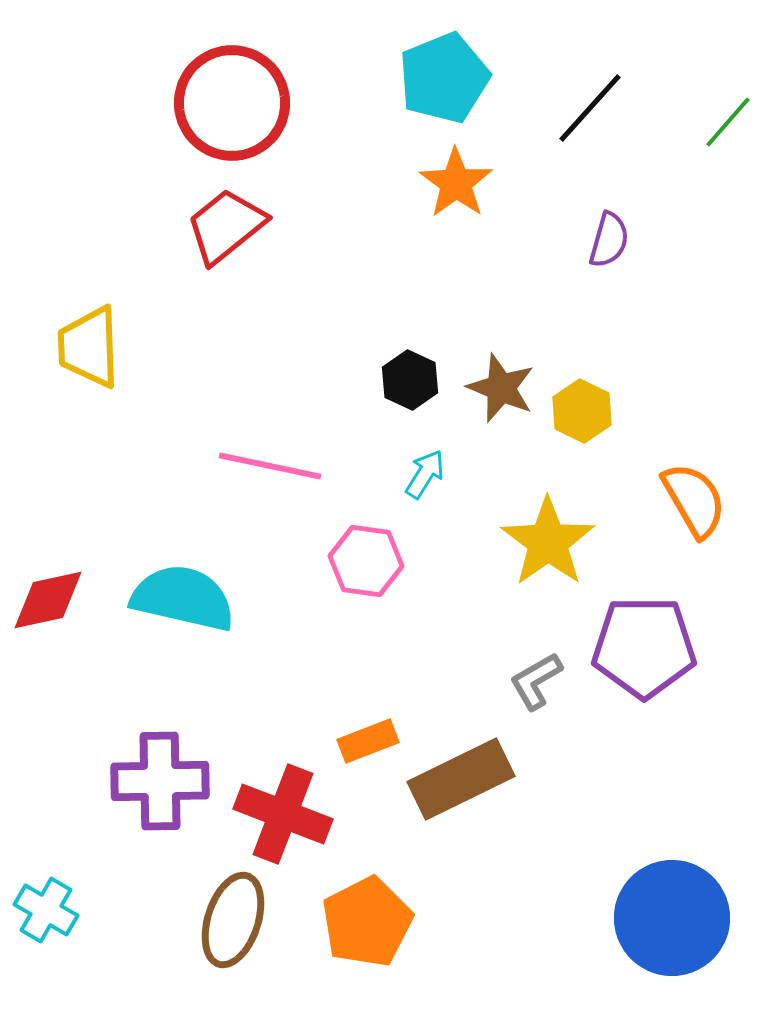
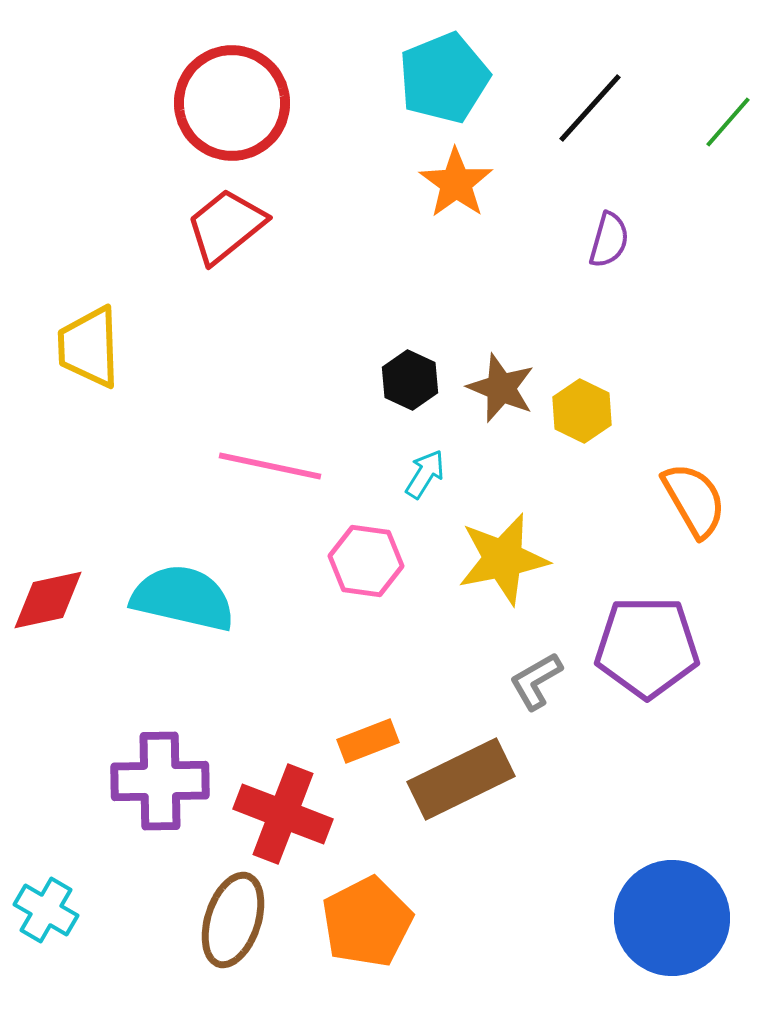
yellow star: moved 45 px left, 17 px down; rotated 24 degrees clockwise
purple pentagon: moved 3 px right
